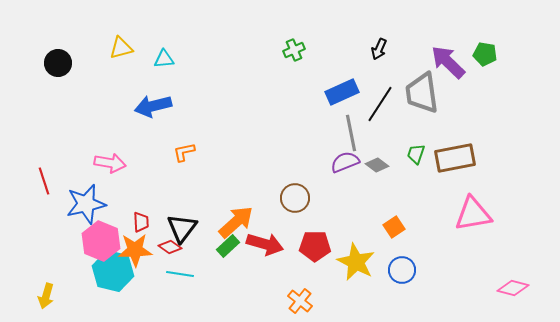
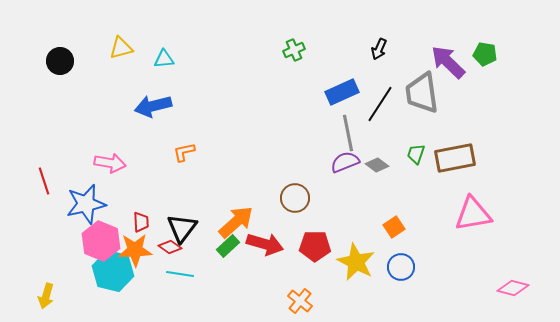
black circle: moved 2 px right, 2 px up
gray line: moved 3 px left
blue circle: moved 1 px left, 3 px up
